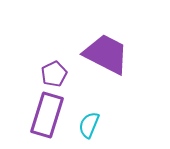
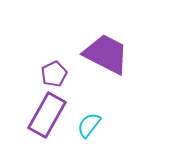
purple rectangle: rotated 12 degrees clockwise
cyan semicircle: rotated 16 degrees clockwise
